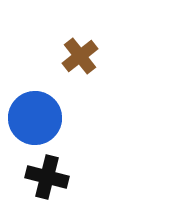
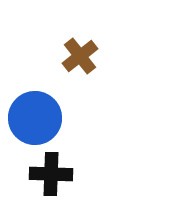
black cross: moved 4 px right, 3 px up; rotated 12 degrees counterclockwise
